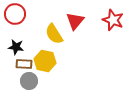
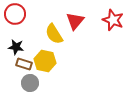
brown rectangle: rotated 14 degrees clockwise
gray circle: moved 1 px right, 2 px down
